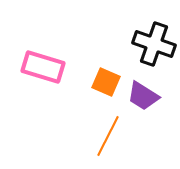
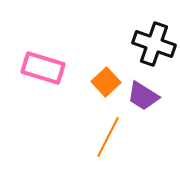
pink rectangle: moved 1 px down
orange square: rotated 24 degrees clockwise
orange line: moved 1 px down
